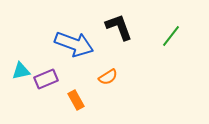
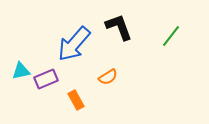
blue arrow: rotated 111 degrees clockwise
